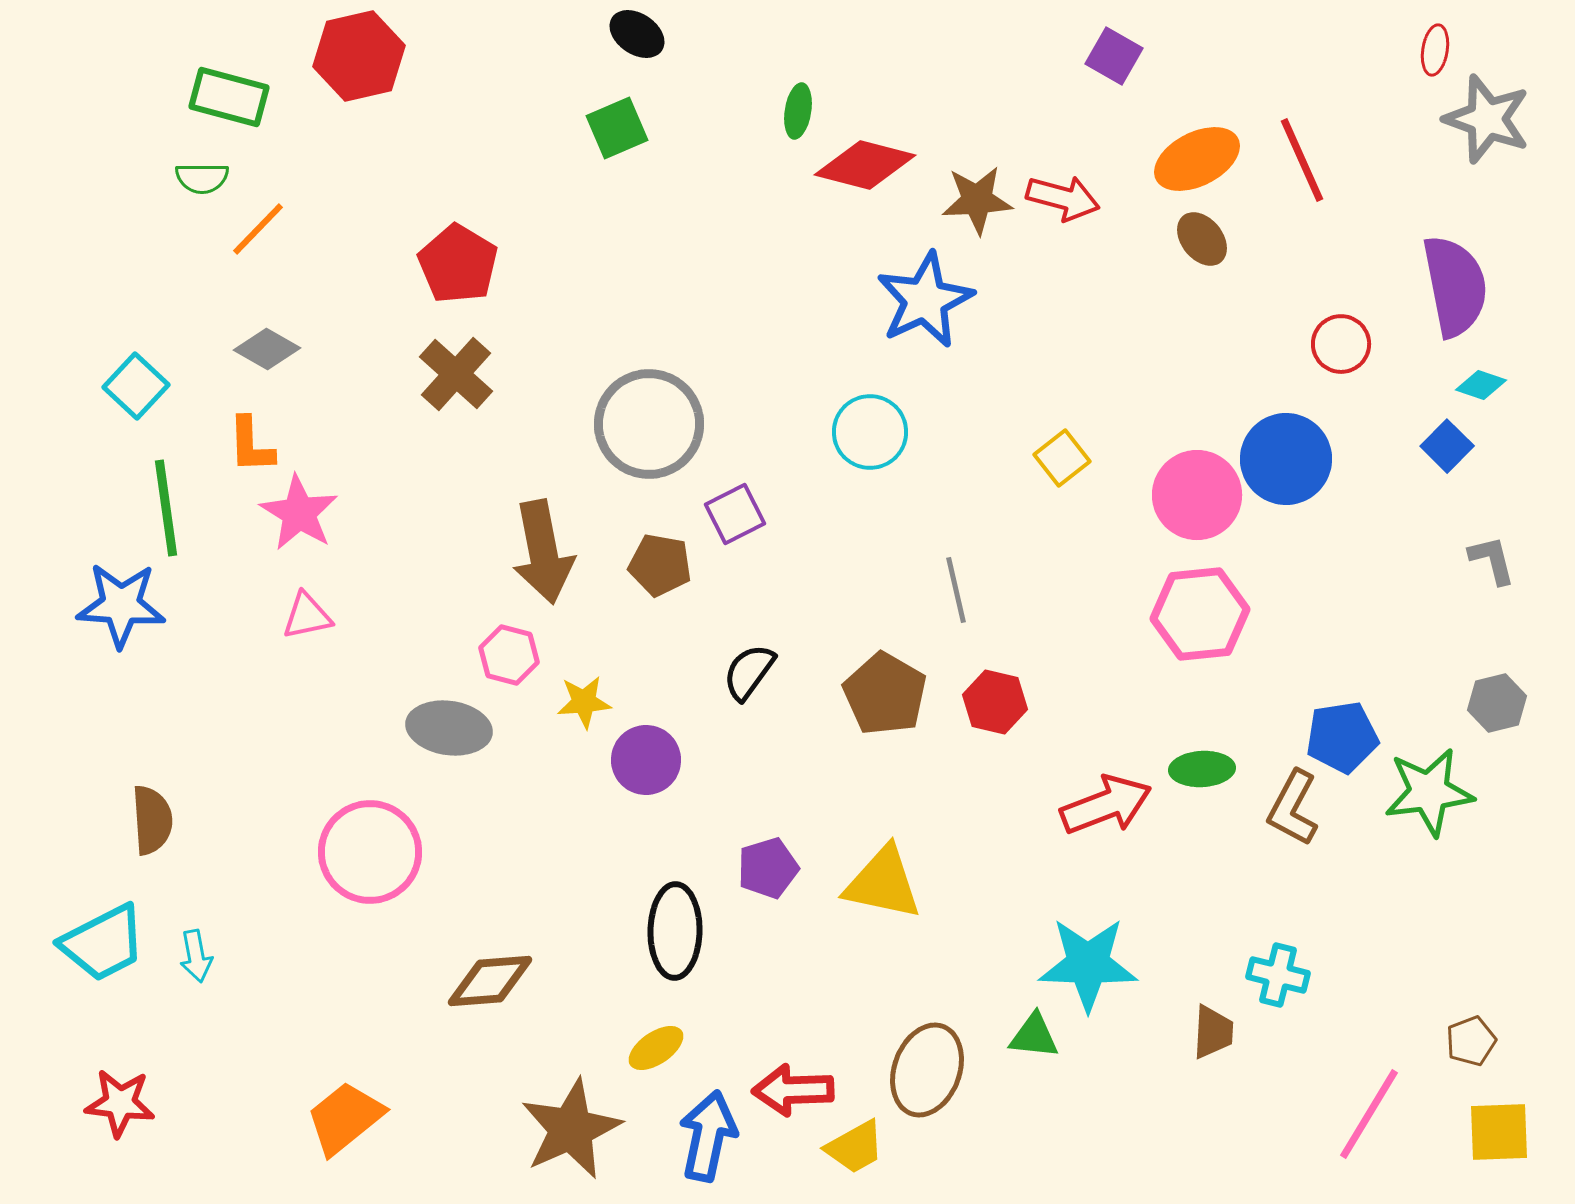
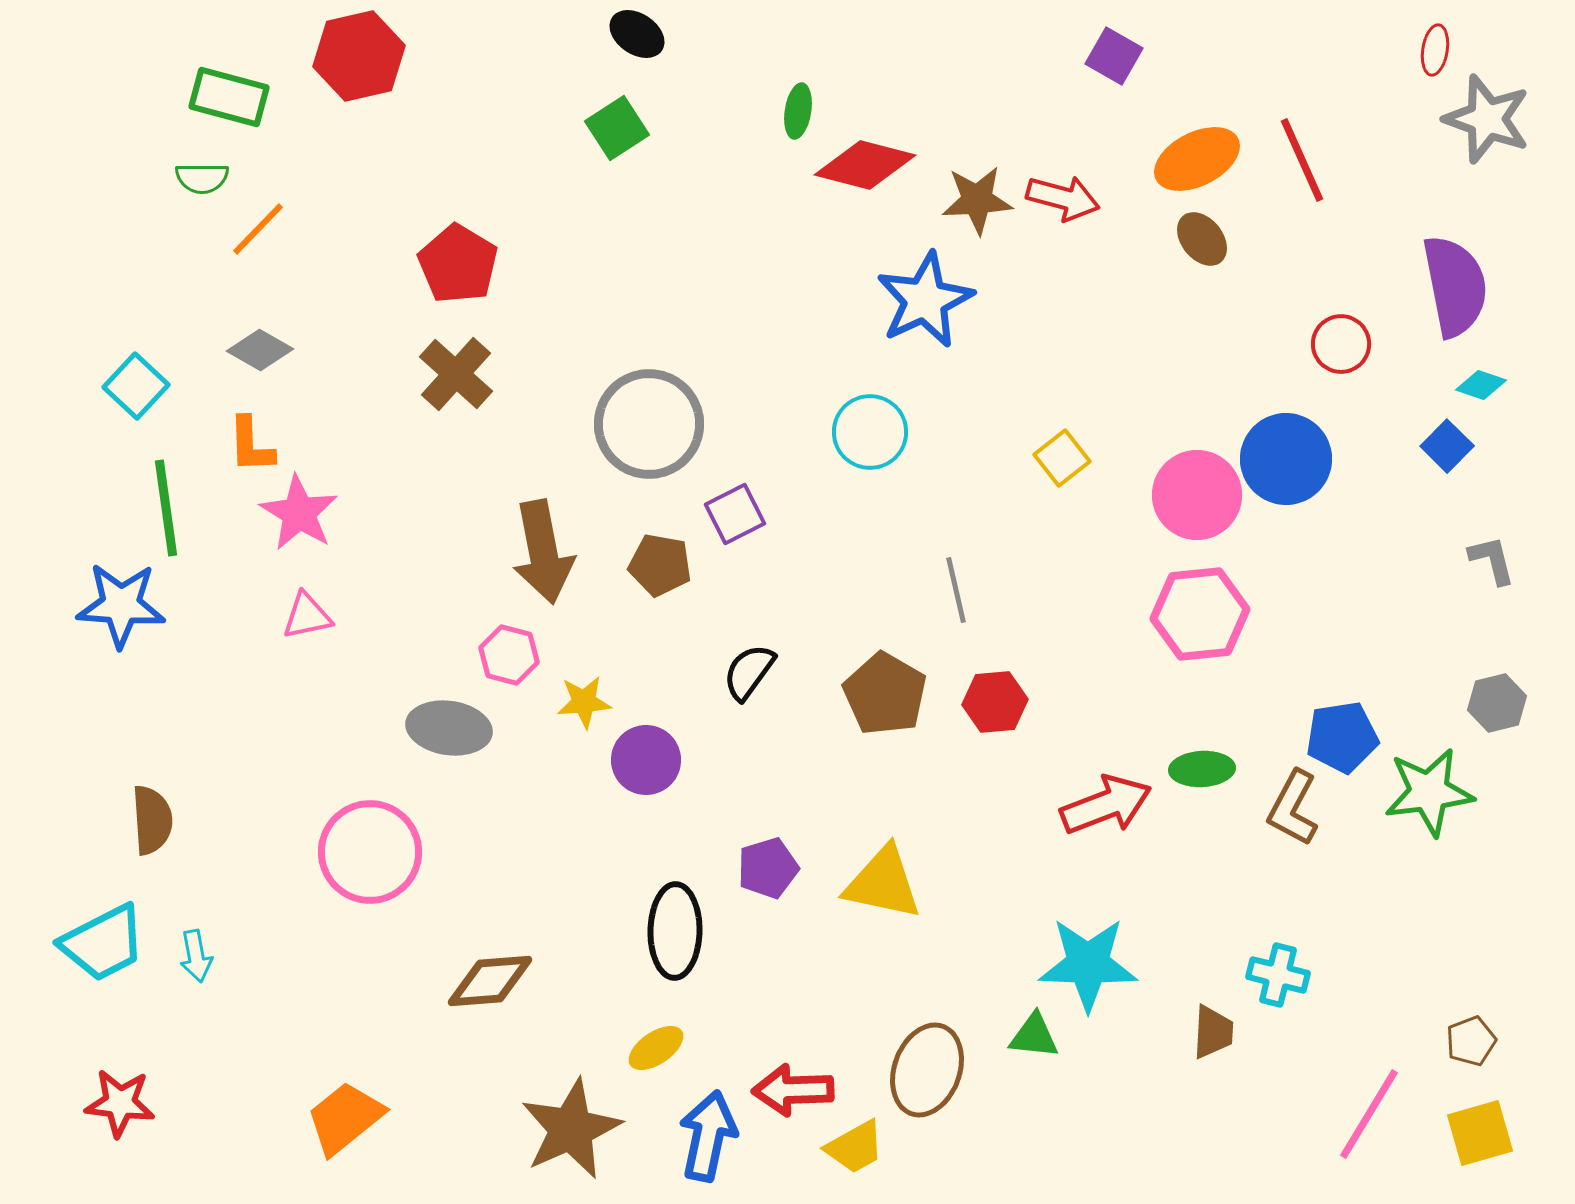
green square at (617, 128): rotated 10 degrees counterclockwise
gray diamond at (267, 349): moved 7 px left, 1 px down
red hexagon at (995, 702): rotated 18 degrees counterclockwise
yellow square at (1499, 1132): moved 19 px left, 1 px down; rotated 14 degrees counterclockwise
